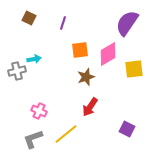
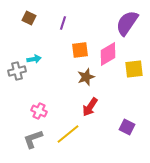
purple square: moved 2 px up
yellow line: moved 2 px right
